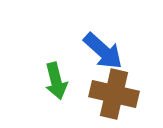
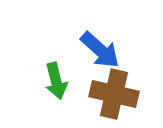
blue arrow: moved 3 px left, 1 px up
